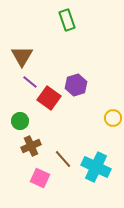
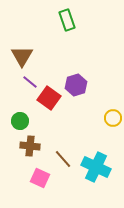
brown cross: moved 1 px left; rotated 30 degrees clockwise
